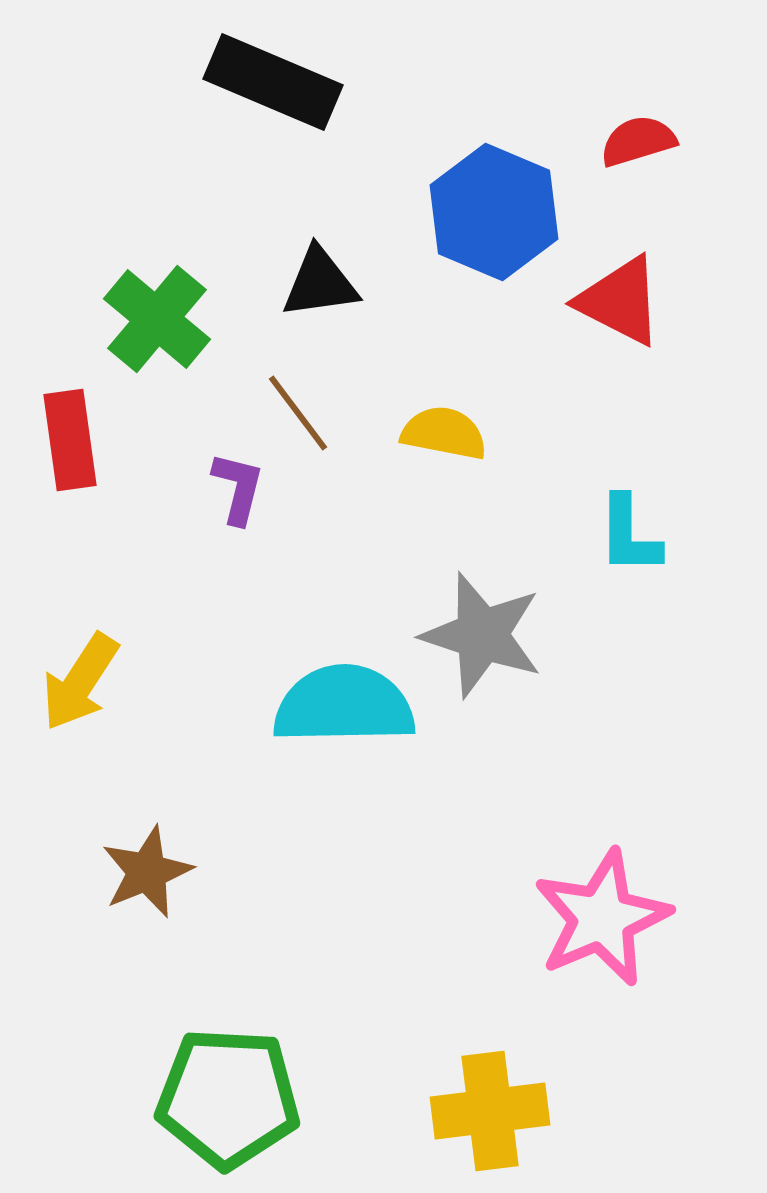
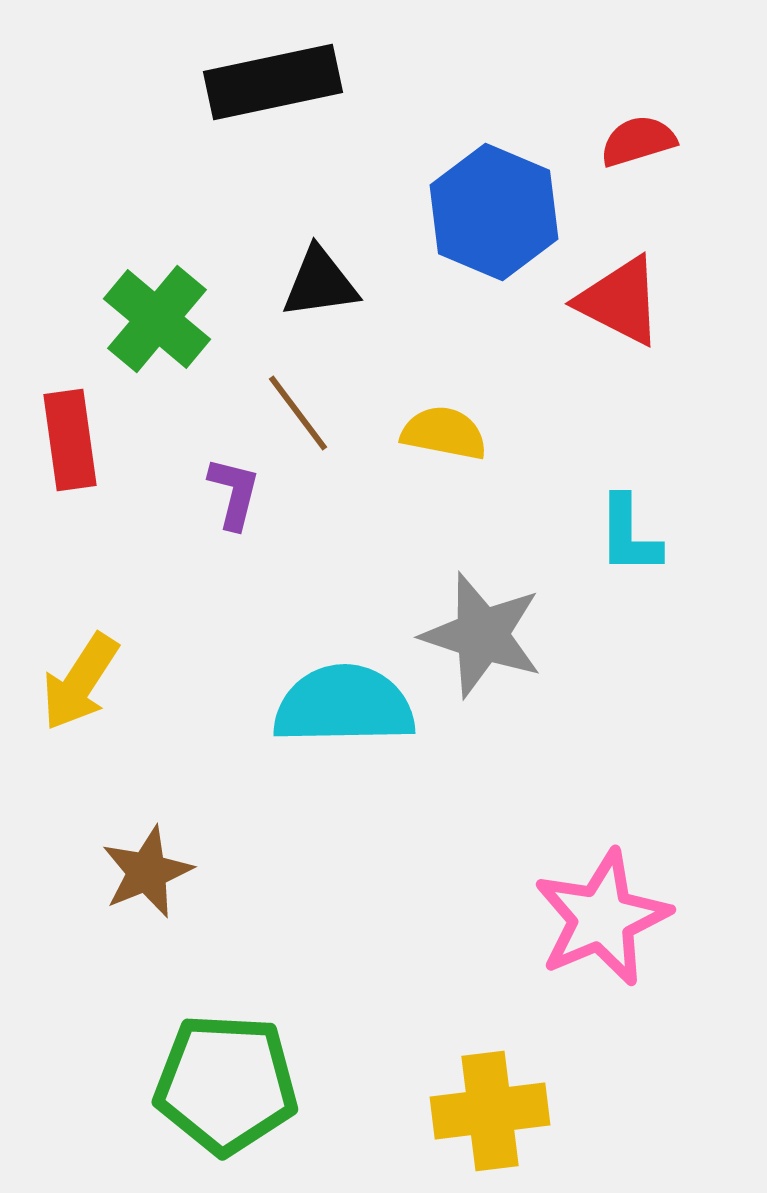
black rectangle: rotated 35 degrees counterclockwise
purple L-shape: moved 4 px left, 5 px down
green pentagon: moved 2 px left, 14 px up
